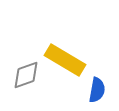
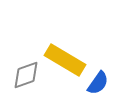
blue semicircle: moved 1 px right, 7 px up; rotated 25 degrees clockwise
